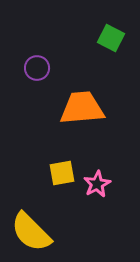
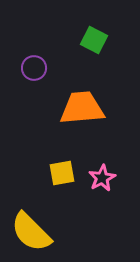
green square: moved 17 px left, 2 px down
purple circle: moved 3 px left
pink star: moved 5 px right, 6 px up
